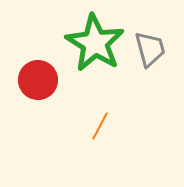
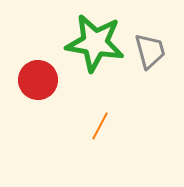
green star: rotated 22 degrees counterclockwise
gray trapezoid: moved 2 px down
